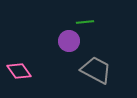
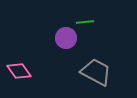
purple circle: moved 3 px left, 3 px up
gray trapezoid: moved 2 px down
